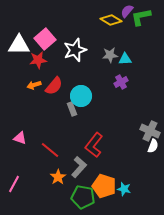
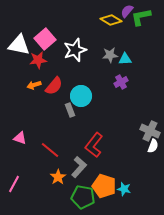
white triangle: rotated 10 degrees clockwise
gray rectangle: moved 2 px left, 1 px down
